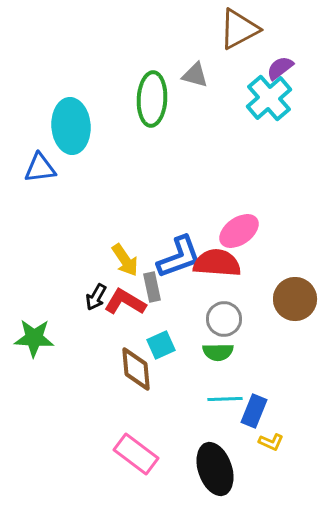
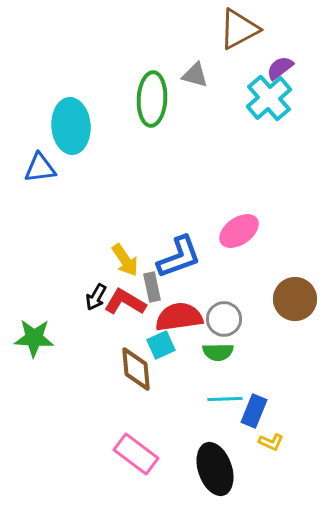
red semicircle: moved 38 px left, 54 px down; rotated 12 degrees counterclockwise
